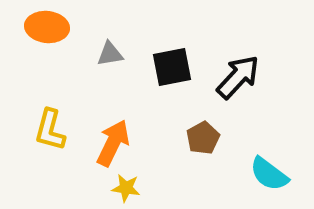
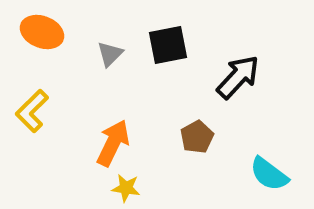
orange ellipse: moved 5 px left, 5 px down; rotated 15 degrees clockwise
gray triangle: rotated 36 degrees counterclockwise
black square: moved 4 px left, 22 px up
yellow L-shape: moved 18 px left, 19 px up; rotated 30 degrees clockwise
brown pentagon: moved 6 px left, 1 px up
